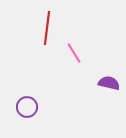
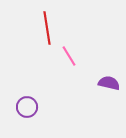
red line: rotated 16 degrees counterclockwise
pink line: moved 5 px left, 3 px down
